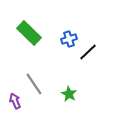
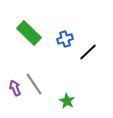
blue cross: moved 4 px left
green star: moved 2 px left, 7 px down
purple arrow: moved 13 px up
